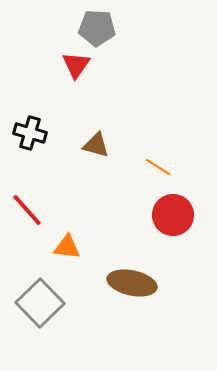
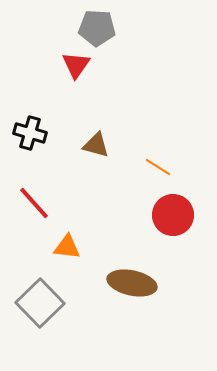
red line: moved 7 px right, 7 px up
